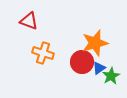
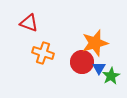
red triangle: moved 2 px down
blue triangle: rotated 24 degrees counterclockwise
